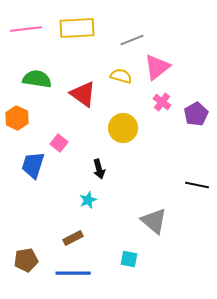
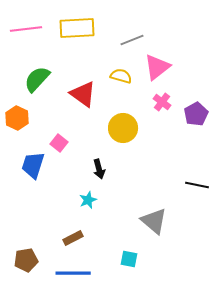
green semicircle: rotated 56 degrees counterclockwise
